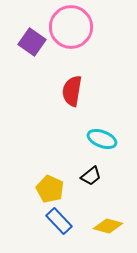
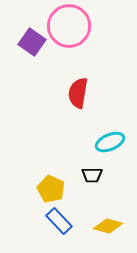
pink circle: moved 2 px left, 1 px up
red semicircle: moved 6 px right, 2 px down
cyan ellipse: moved 8 px right, 3 px down; rotated 44 degrees counterclockwise
black trapezoid: moved 1 px right, 1 px up; rotated 40 degrees clockwise
yellow pentagon: moved 1 px right
